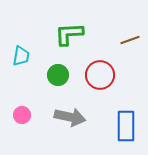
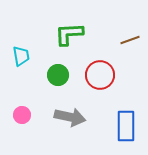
cyan trapezoid: rotated 20 degrees counterclockwise
